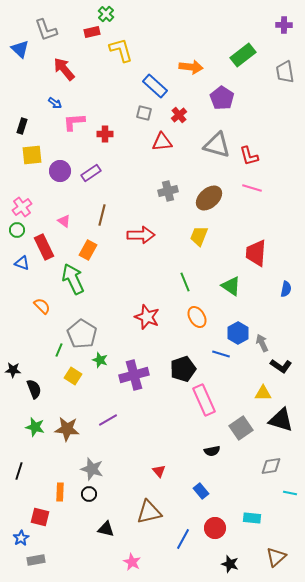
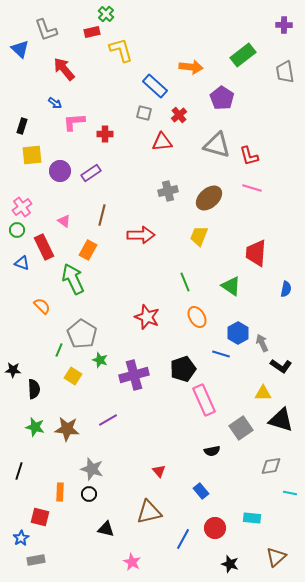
black semicircle at (34, 389): rotated 18 degrees clockwise
